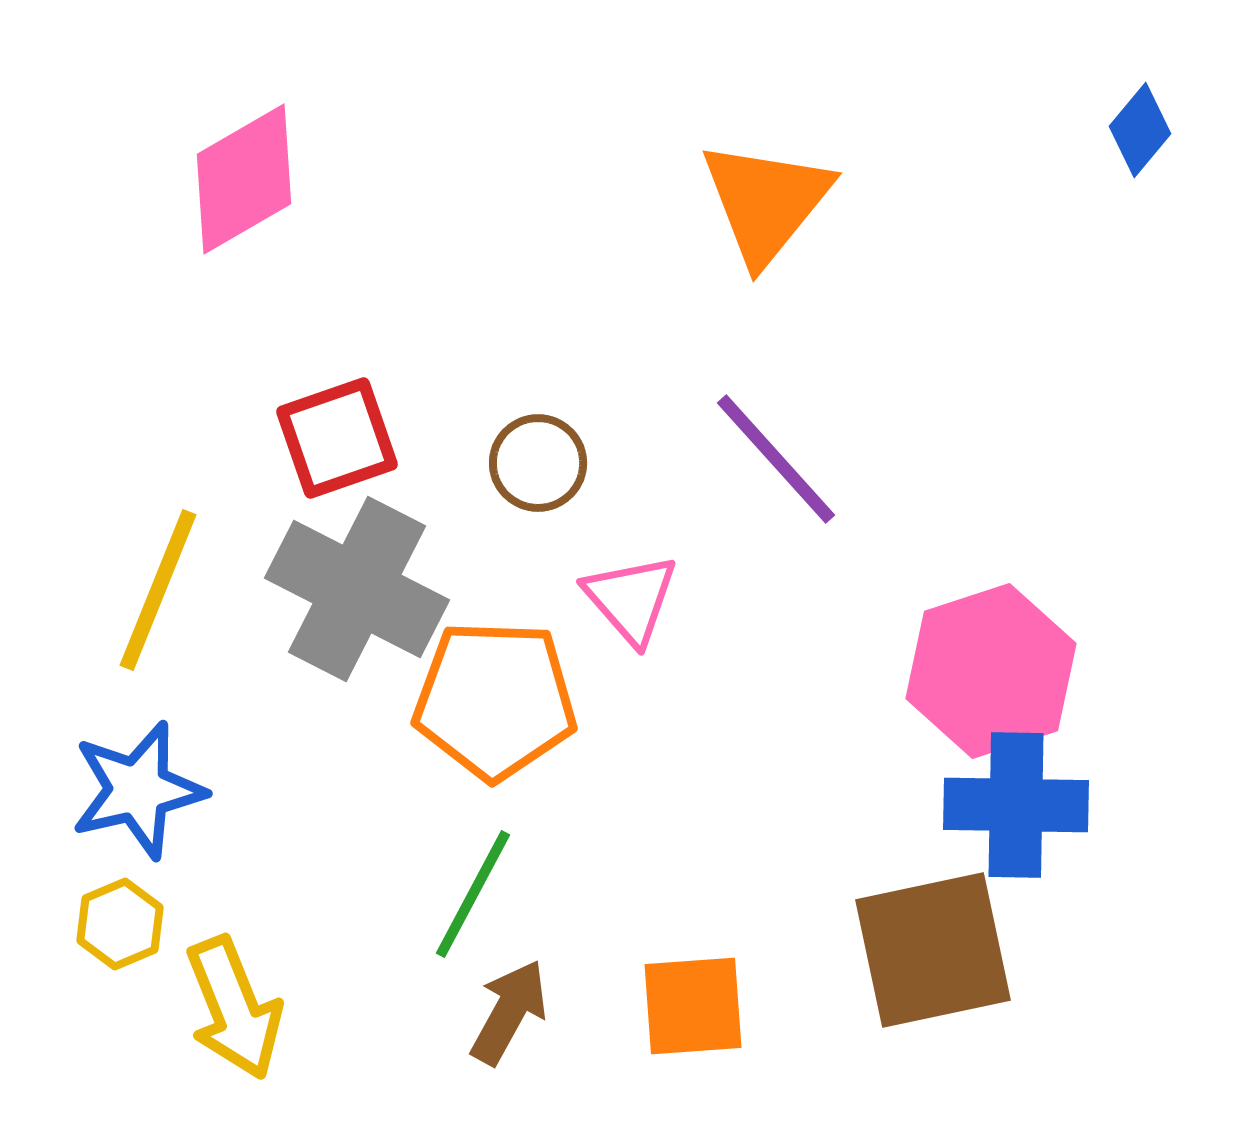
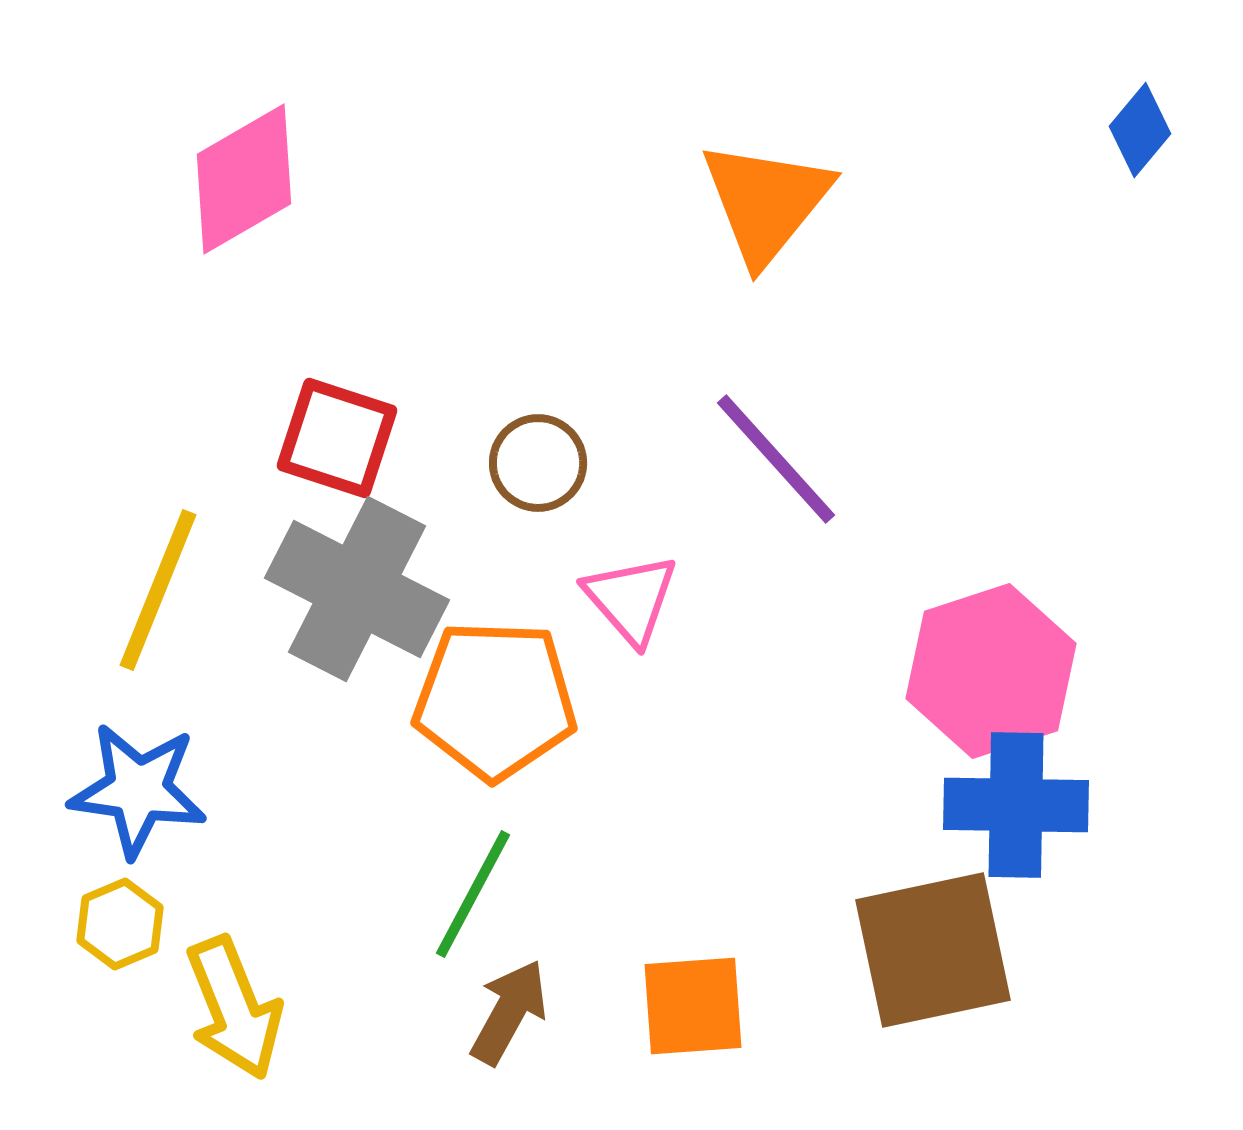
red square: rotated 37 degrees clockwise
blue star: rotated 21 degrees clockwise
